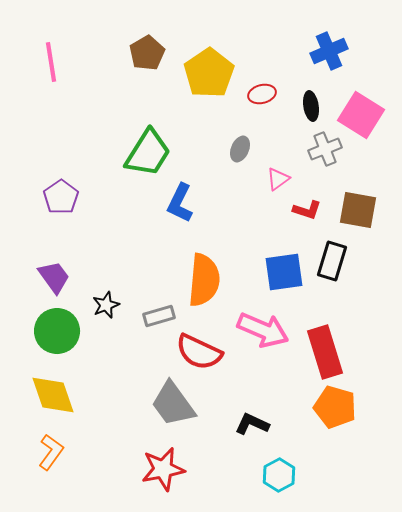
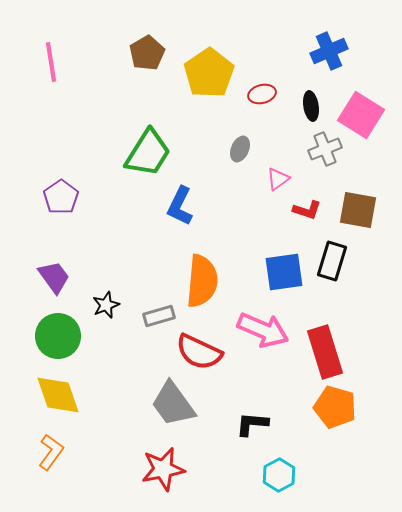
blue L-shape: moved 3 px down
orange semicircle: moved 2 px left, 1 px down
green circle: moved 1 px right, 5 px down
yellow diamond: moved 5 px right
black L-shape: rotated 20 degrees counterclockwise
